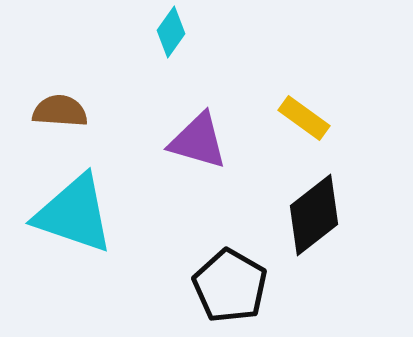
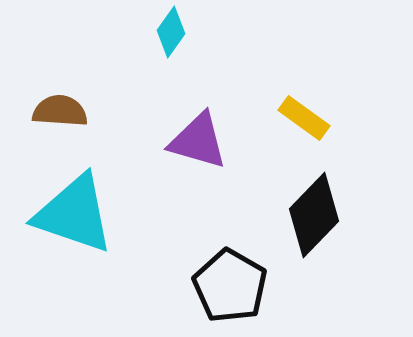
black diamond: rotated 8 degrees counterclockwise
